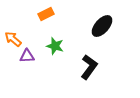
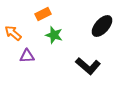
orange rectangle: moved 3 px left
orange arrow: moved 6 px up
green star: moved 1 px left, 11 px up
black L-shape: moved 1 px left, 1 px up; rotated 95 degrees clockwise
